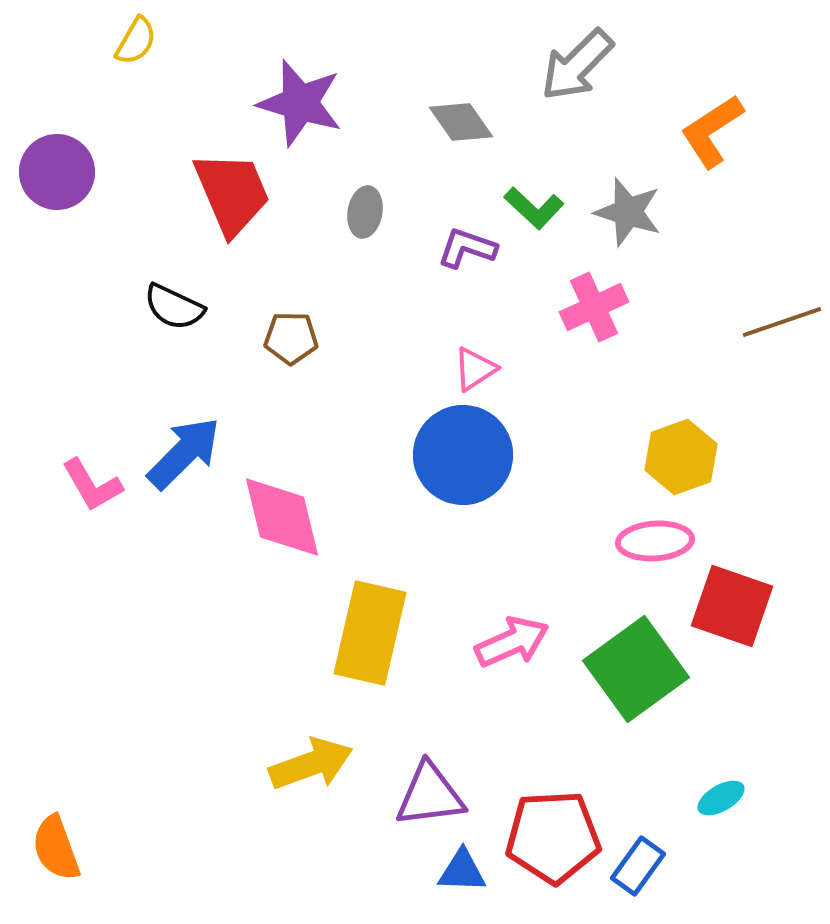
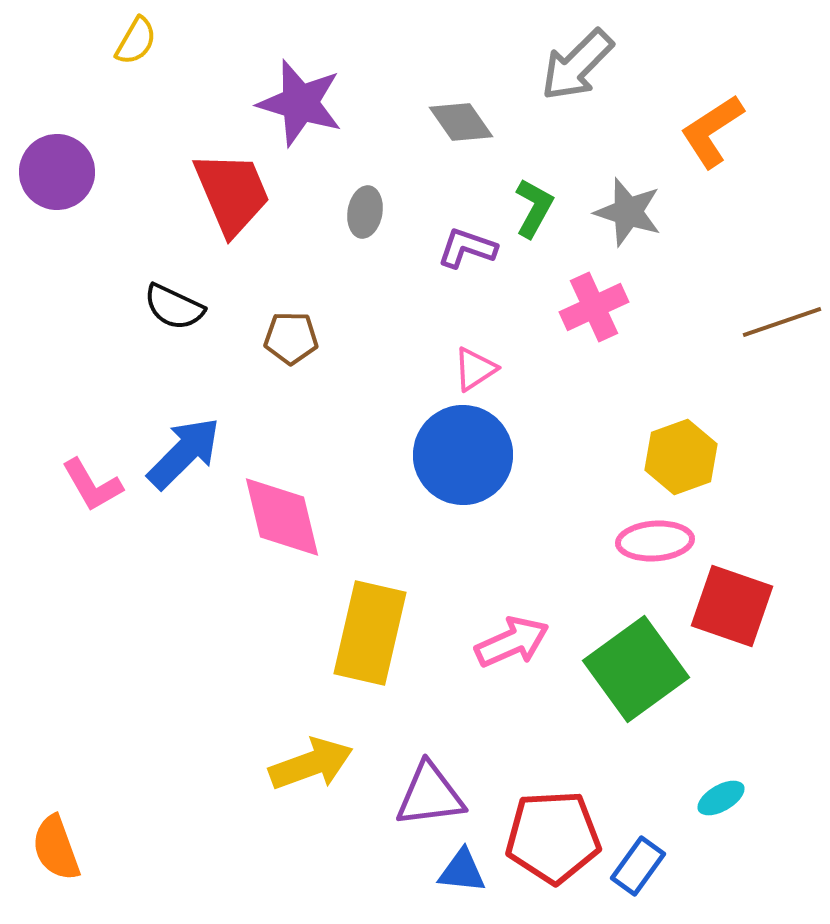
green L-shape: rotated 104 degrees counterclockwise
blue triangle: rotated 4 degrees clockwise
